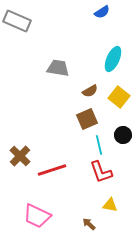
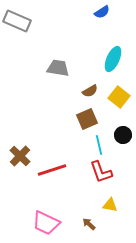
pink trapezoid: moved 9 px right, 7 px down
